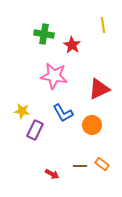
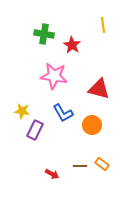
red triangle: rotated 40 degrees clockwise
